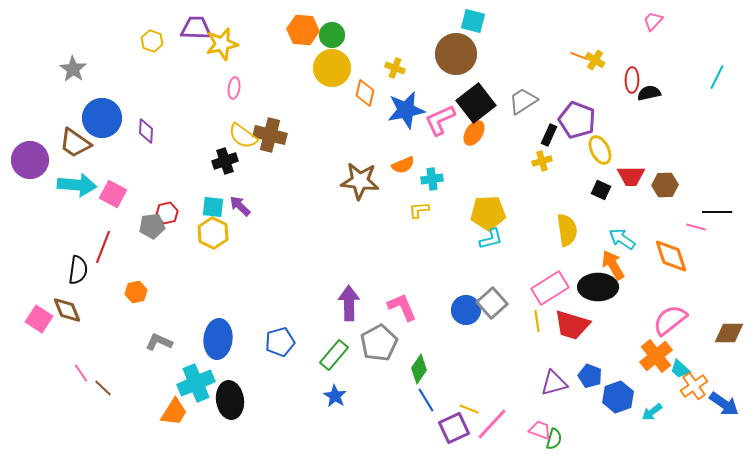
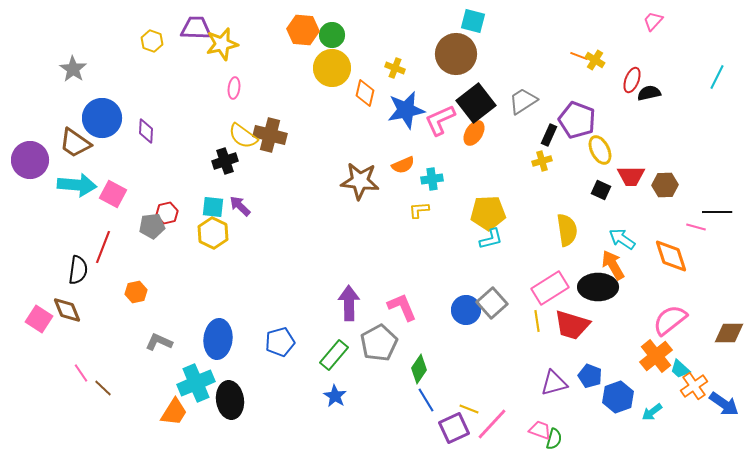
red ellipse at (632, 80): rotated 20 degrees clockwise
